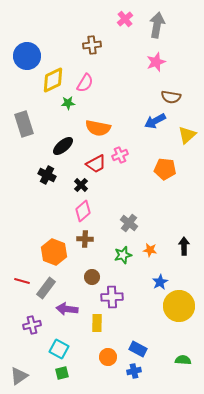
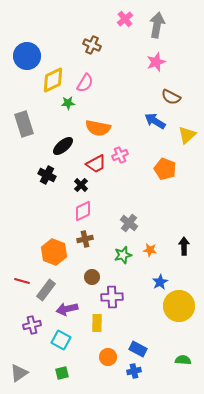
brown cross at (92, 45): rotated 30 degrees clockwise
brown semicircle at (171, 97): rotated 18 degrees clockwise
blue arrow at (155, 121): rotated 60 degrees clockwise
orange pentagon at (165, 169): rotated 15 degrees clockwise
pink diamond at (83, 211): rotated 15 degrees clockwise
brown cross at (85, 239): rotated 14 degrees counterclockwise
gray rectangle at (46, 288): moved 2 px down
purple arrow at (67, 309): rotated 20 degrees counterclockwise
cyan square at (59, 349): moved 2 px right, 9 px up
gray triangle at (19, 376): moved 3 px up
